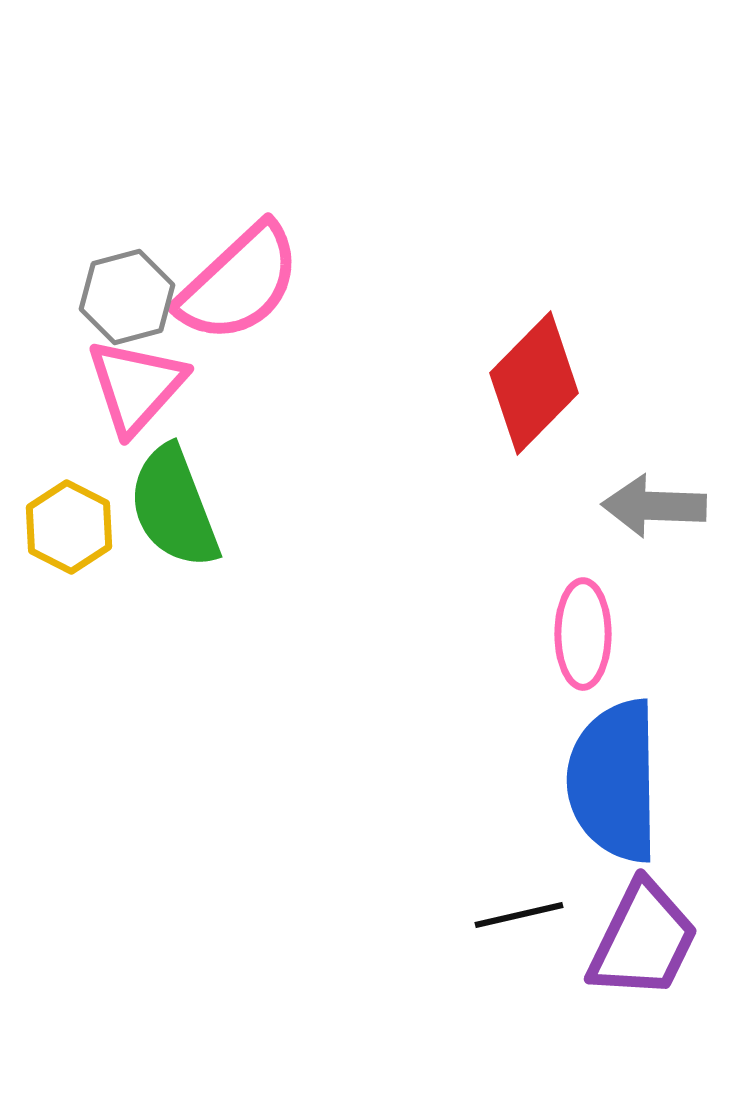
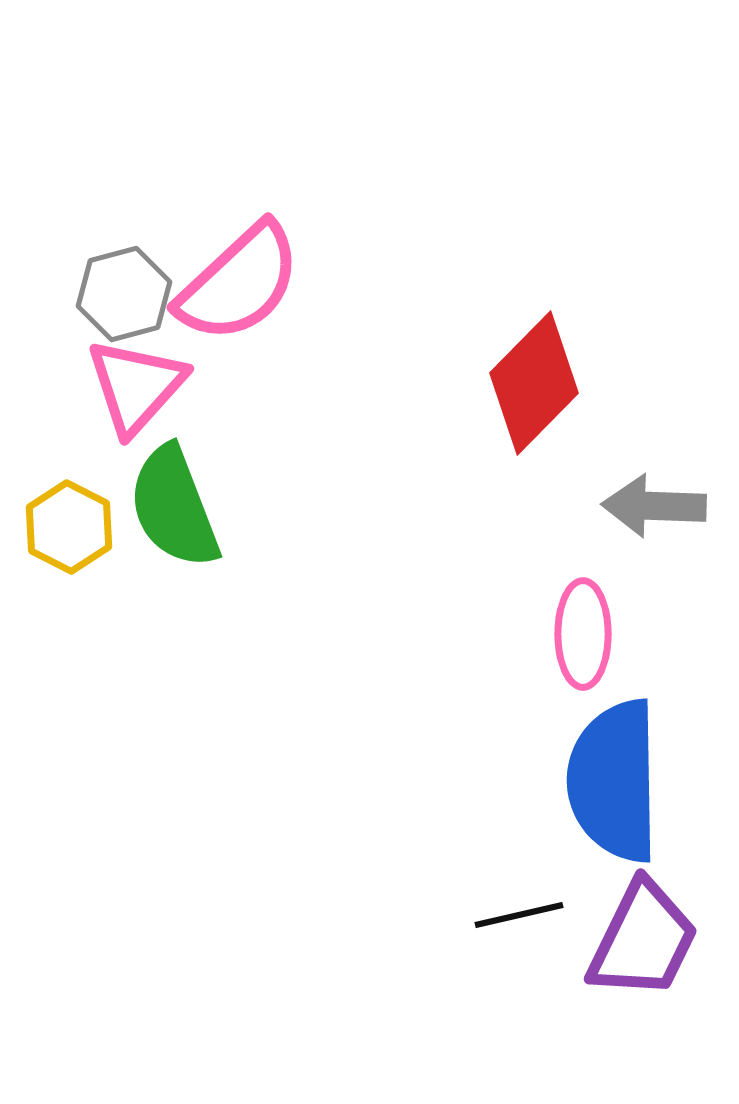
gray hexagon: moved 3 px left, 3 px up
